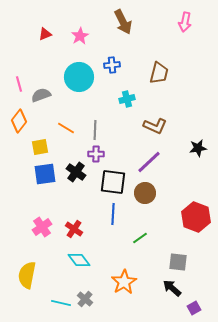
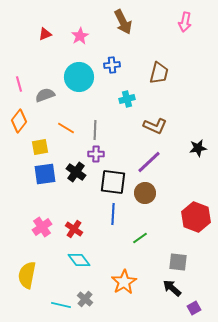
gray semicircle: moved 4 px right
cyan line: moved 2 px down
